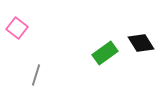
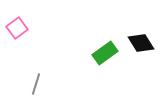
pink square: rotated 15 degrees clockwise
gray line: moved 9 px down
